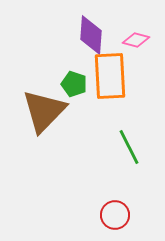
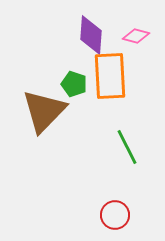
pink diamond: moved 4 px up
green line: moved 2 px left
